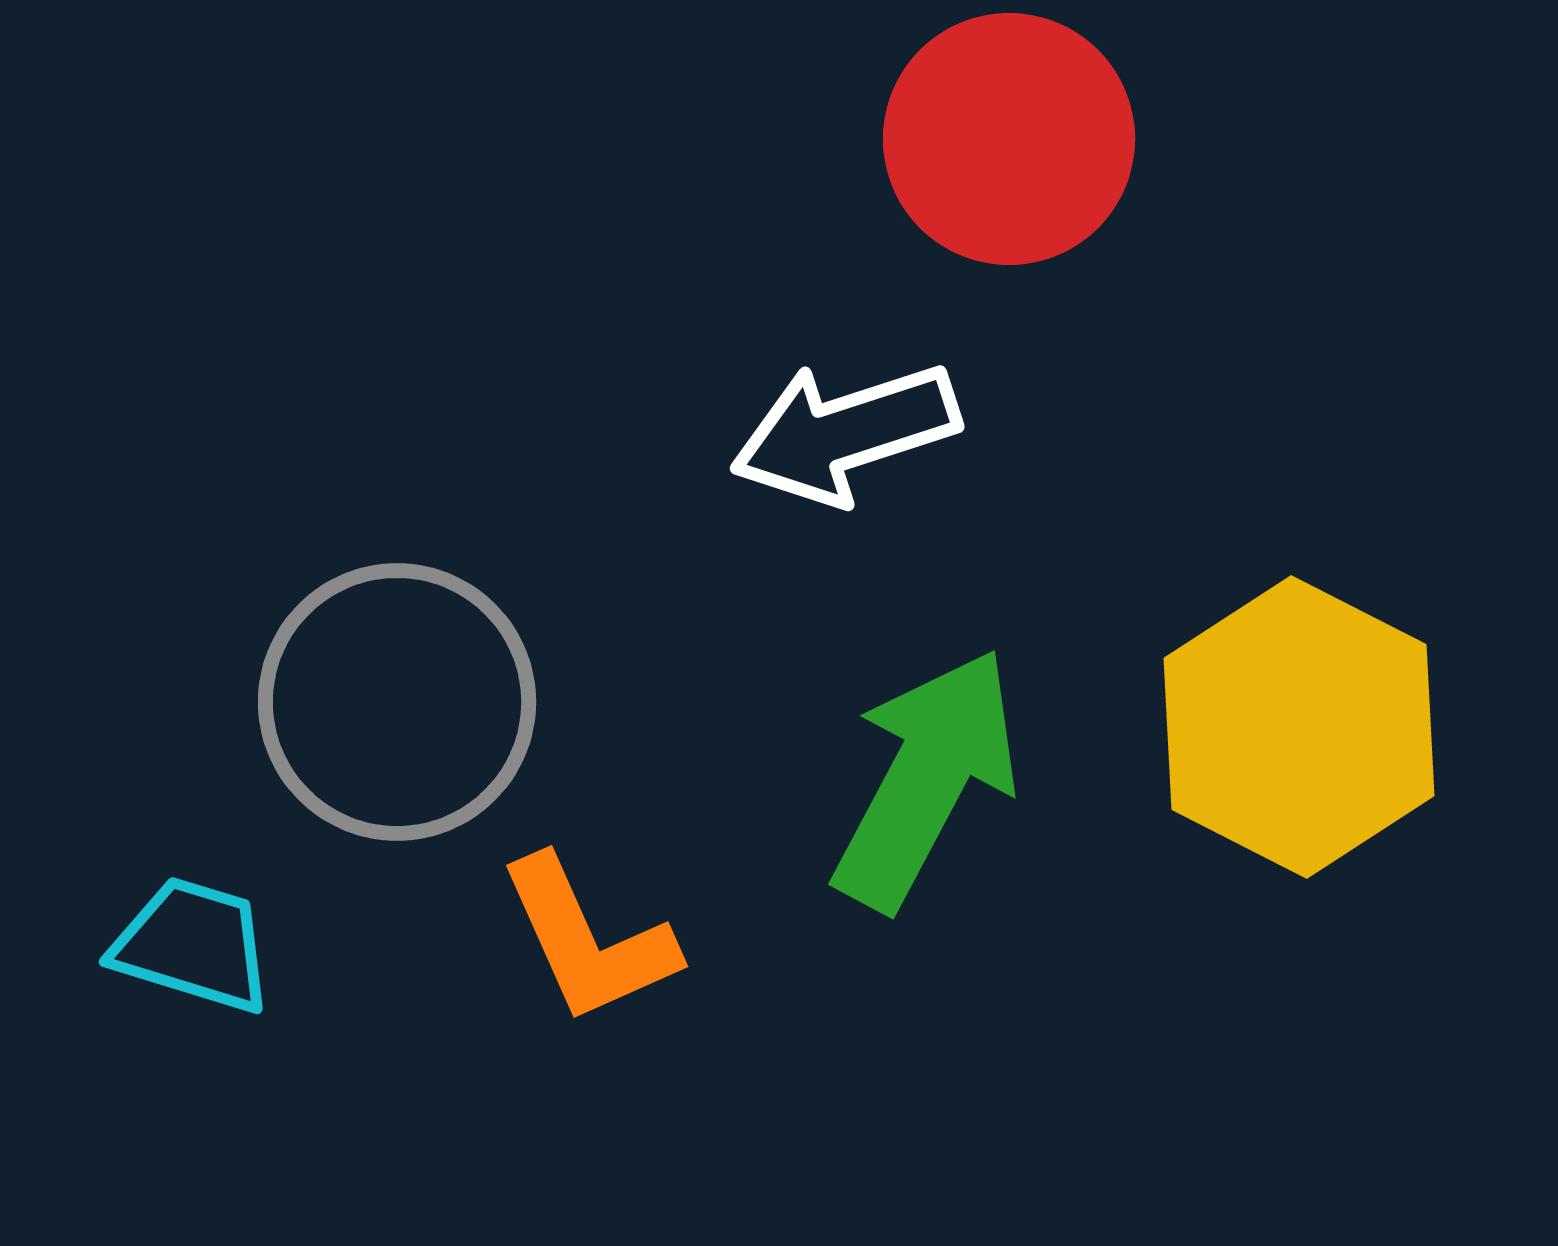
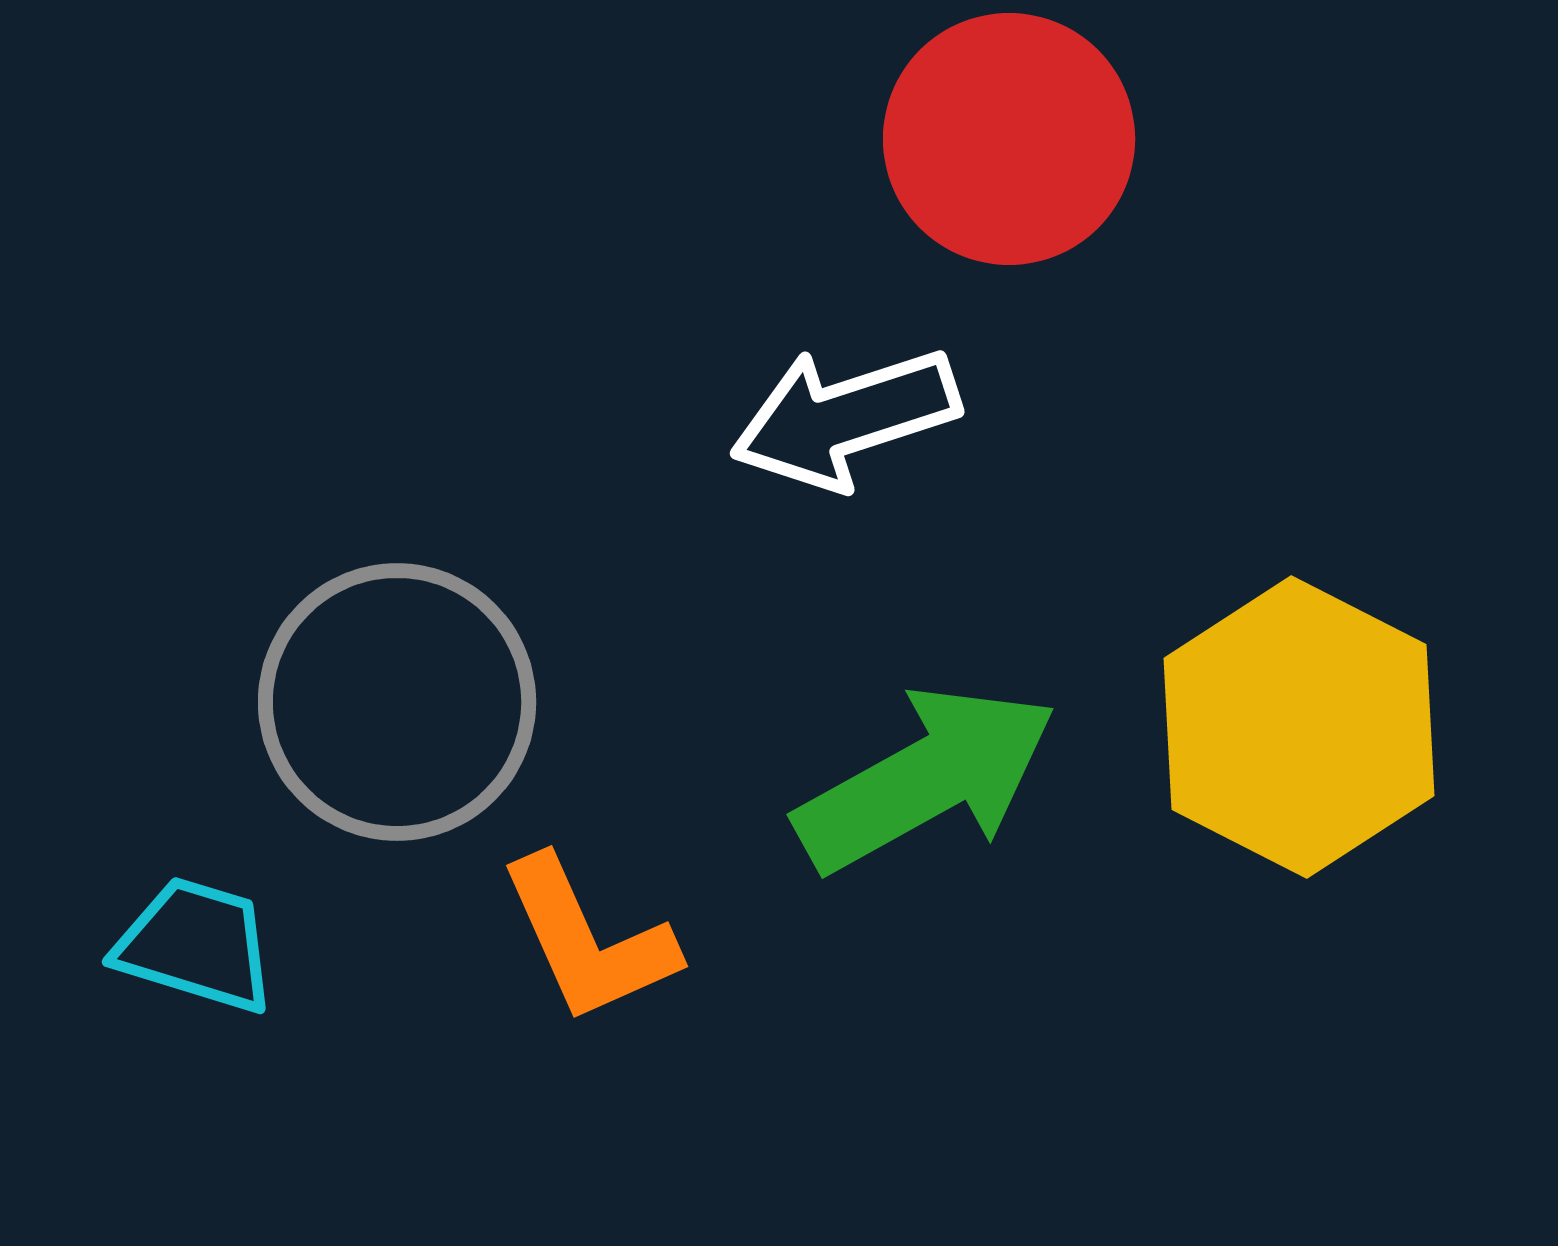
white arrow: moved 15 px up
green arrow: rotated 33 degrees clockwise
cyan trapezoid: moved 3 px right
